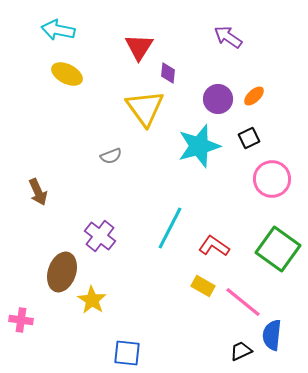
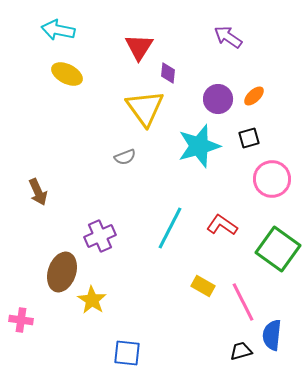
black square: rotated 10 degrees clockwise
gray semicircle: moved 14 px right, 1 px down
purple cross: rotated 28 degrees clockwise
red L-shape: moved 8 px right, 21 px up
pink line: rotated 24 degrees clockwise
black trapezoid: rotated 10 degrees clockwise
